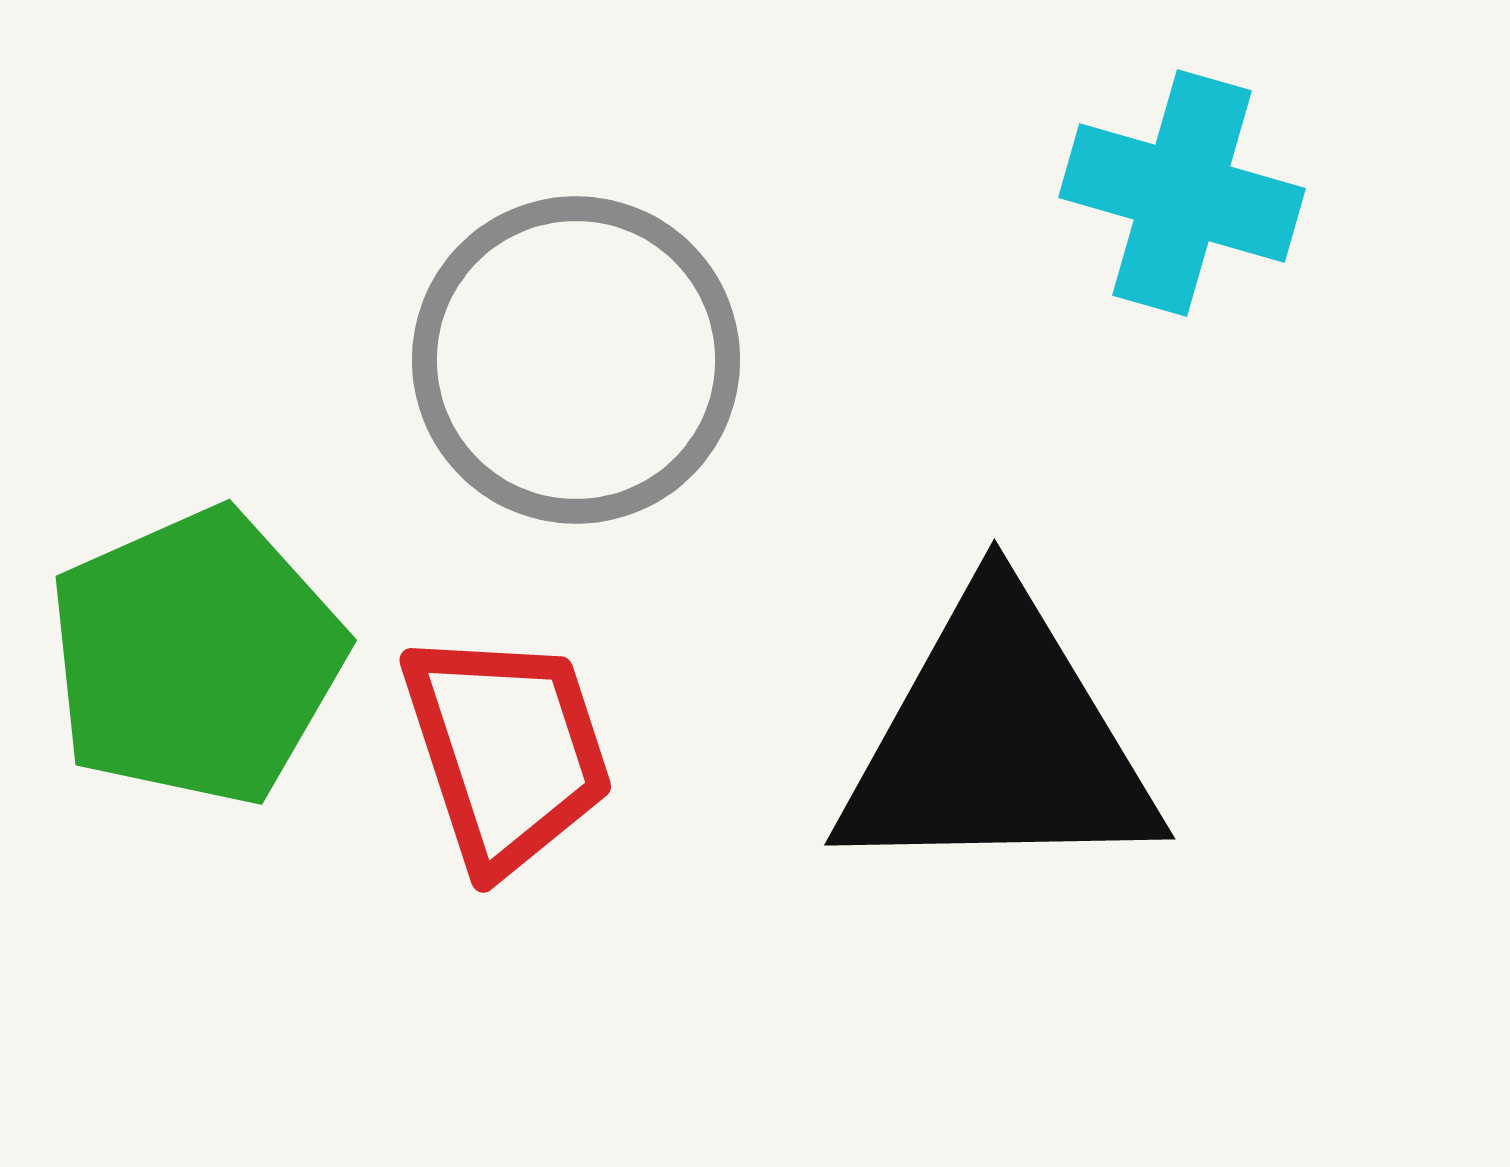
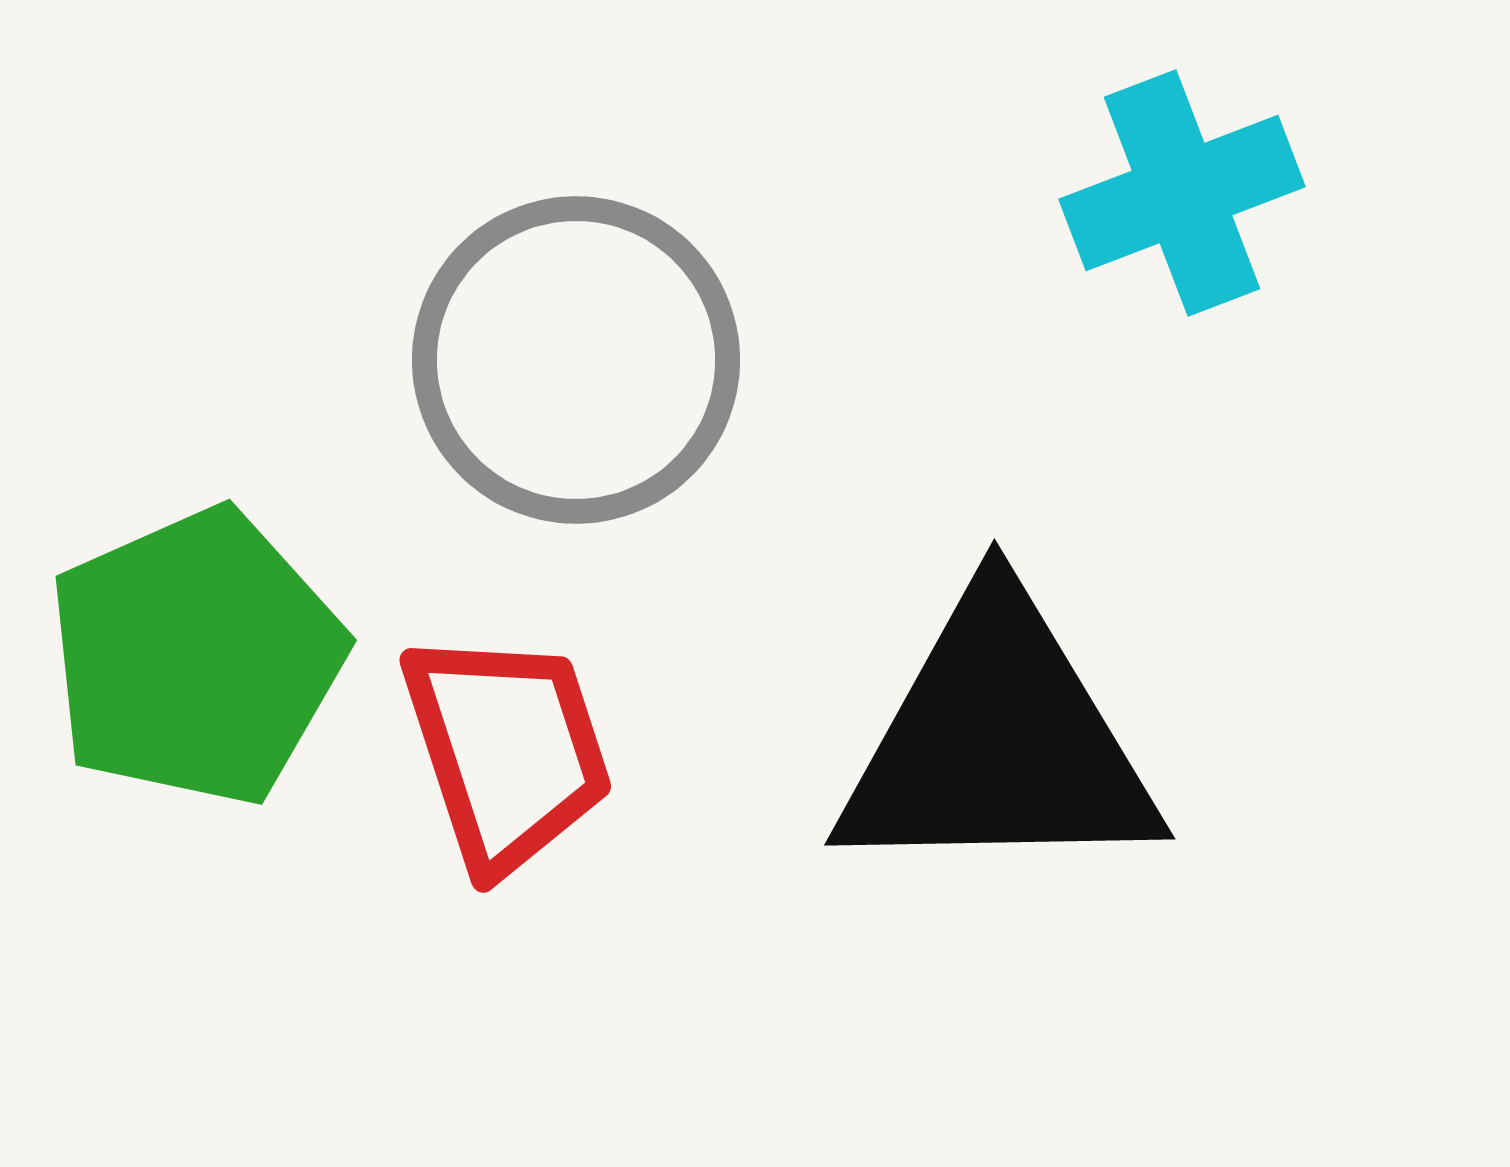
cyan cross: rotated 37 degrees counterclockwise
